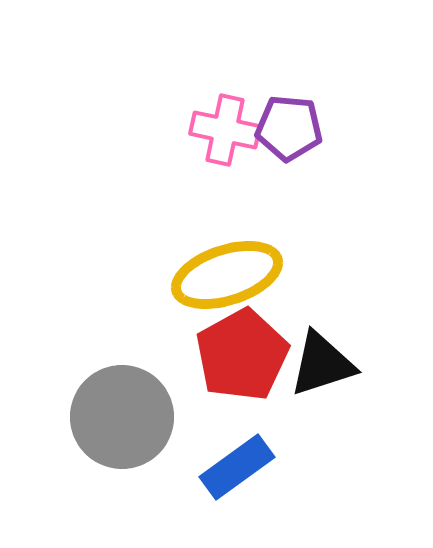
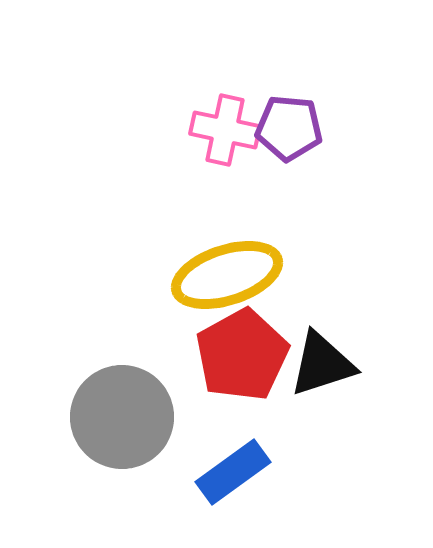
blue rectangle: moved 4 px left, 5 px down
